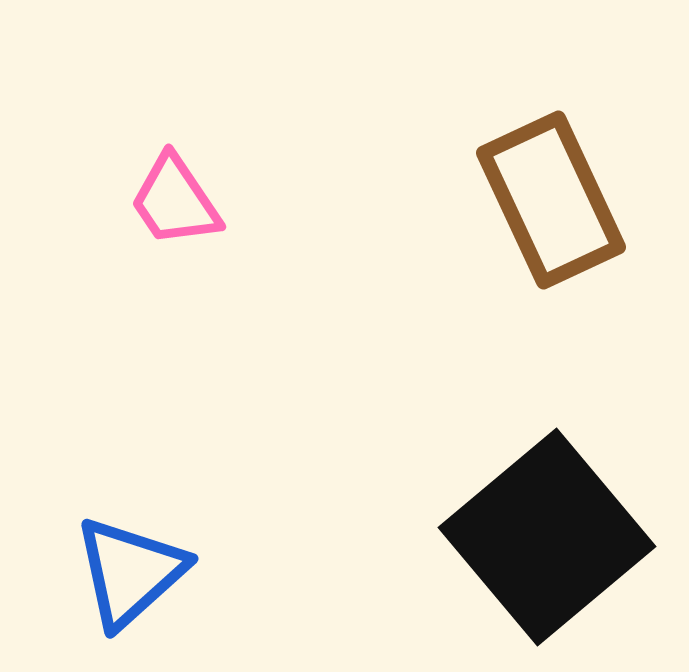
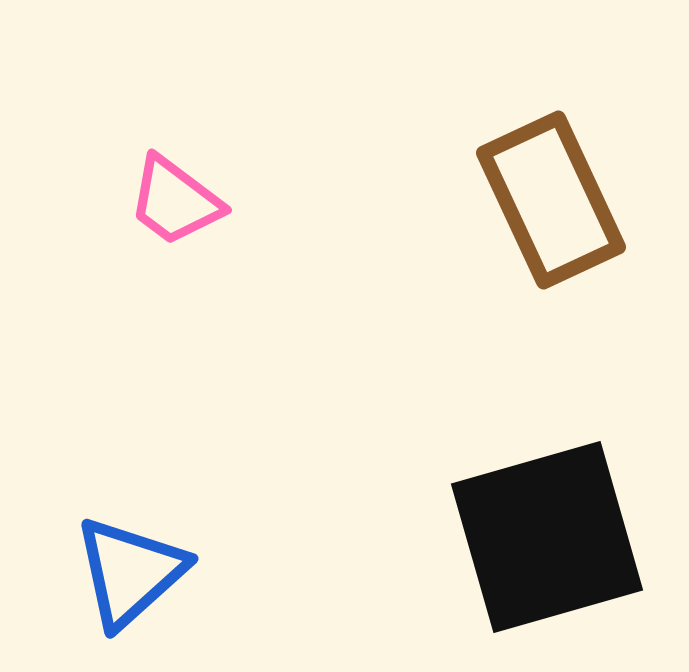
pink trapezoid: rotated 19 degrees counterclockwise
black square: rotated 24 degrees clockwise
